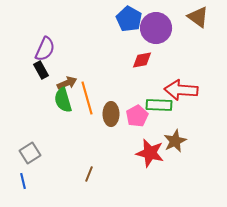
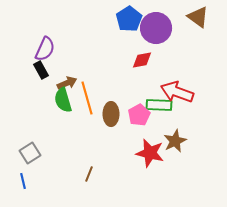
blue pentagon: rotated 10 degrees clockwise
red arrow: moved 4 px left, 2 px down; rotated 16 degrees clockwise
pink pentagon: moved 2 px right, 1 px up
